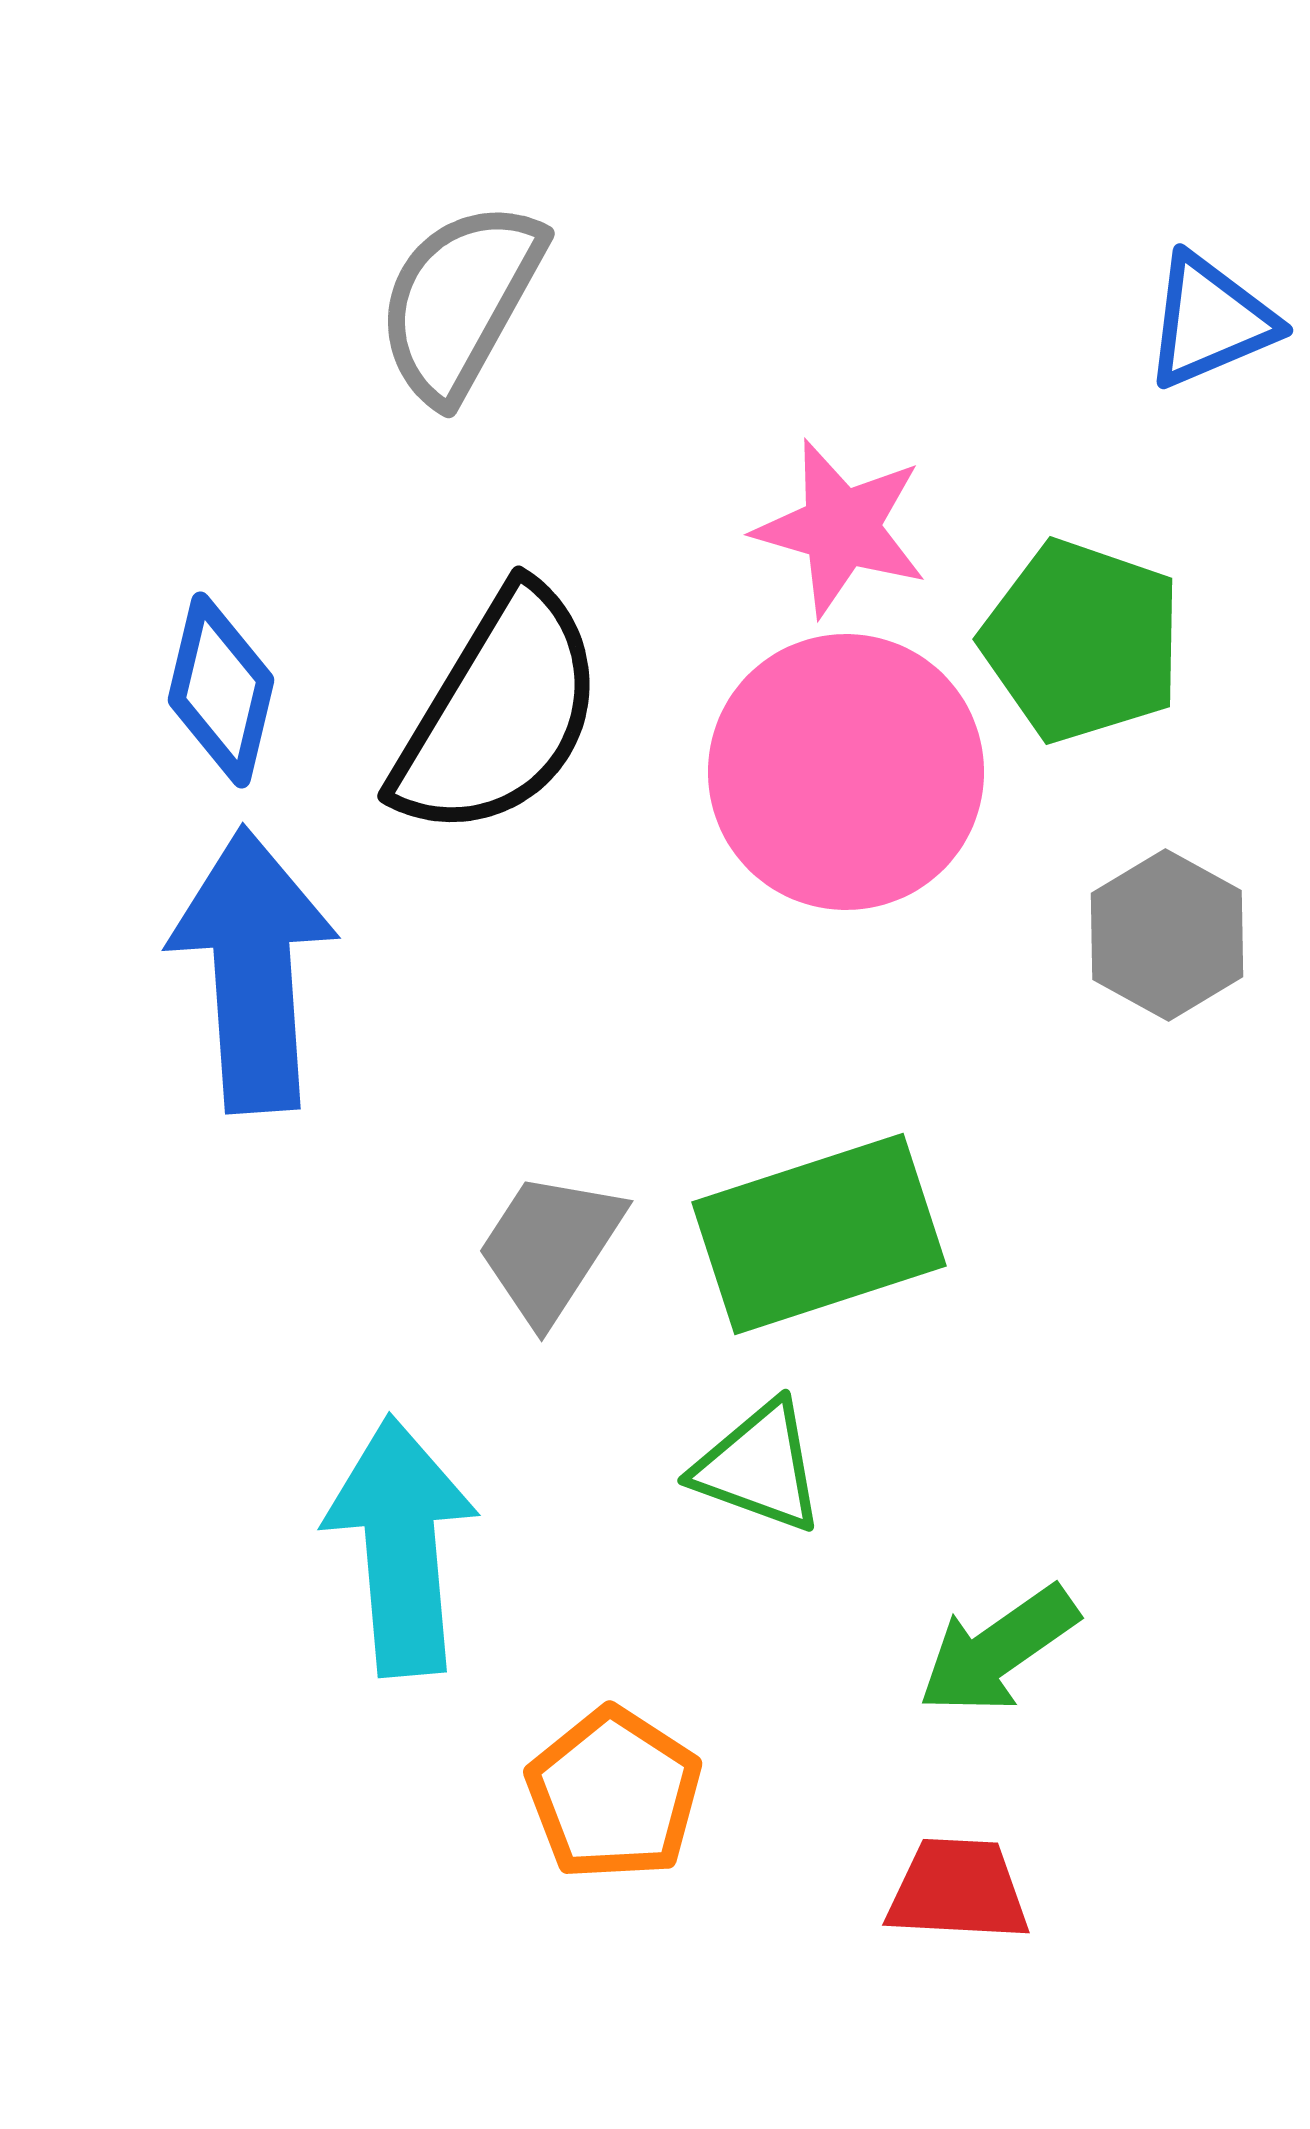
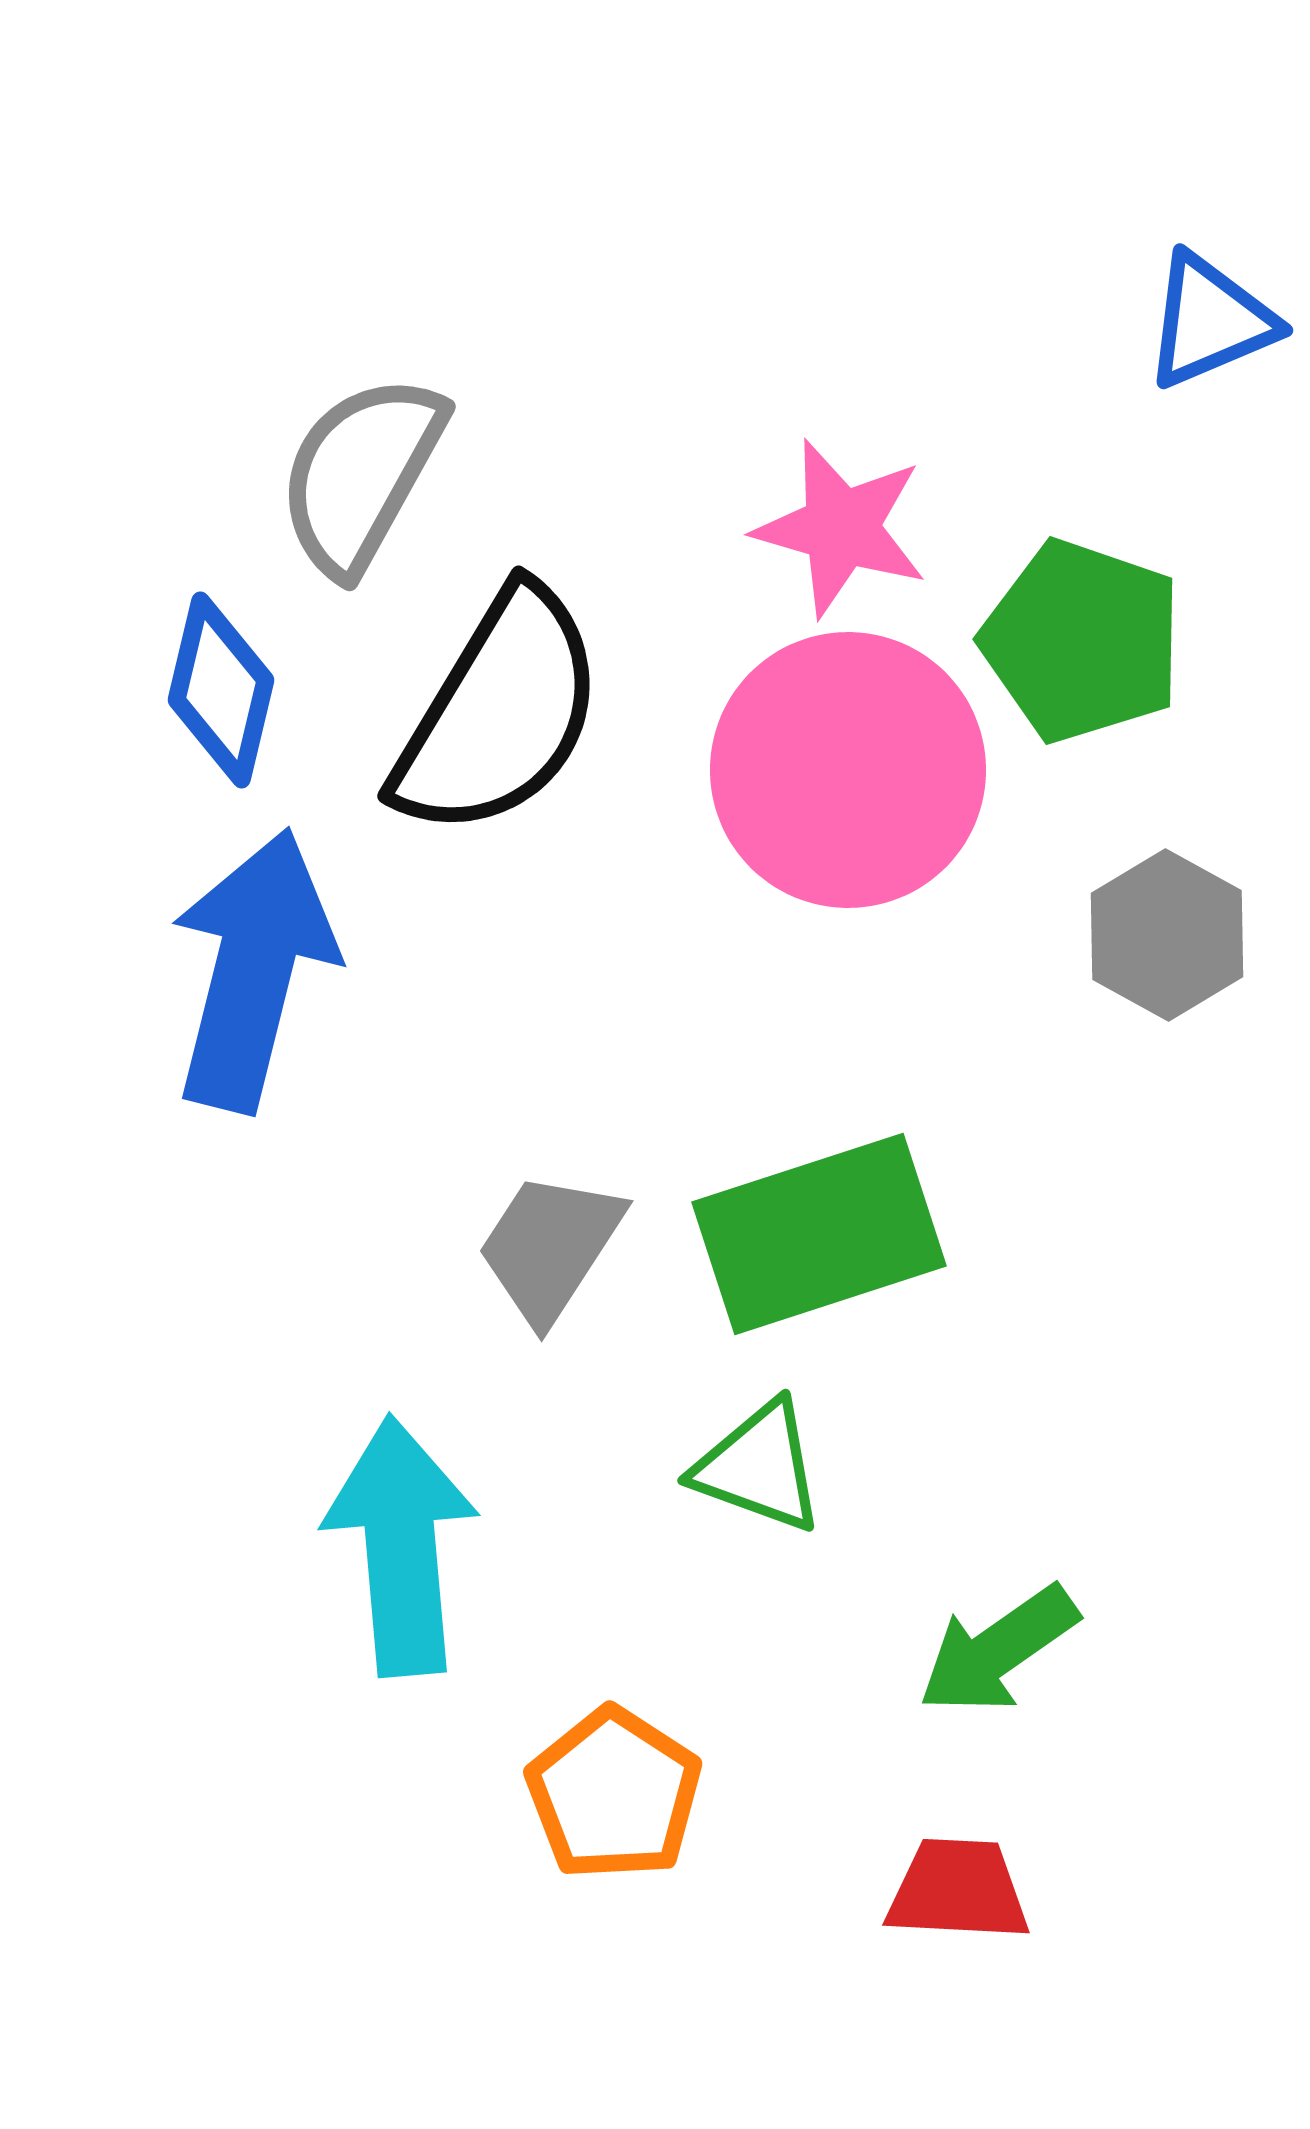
gray semicircle: moved 99 px left, 173 px down
pink circle: moved 2 px right, 2 px up
blue arrow: rotated 18 degrees clockwise
